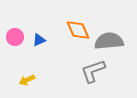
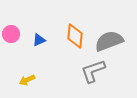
orange diamond: moved 3 px left, 6 px down; rotated 30 degrees clockwise
pink circle: moved 4 px left, 3 px up
gray semicircle: rotated 16 degrees counterclockwise
